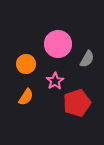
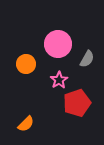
pink star: moved 4 px right, 1 px up
orange semicircle: moved 27 px down; rotated 12 degrees clockwise
